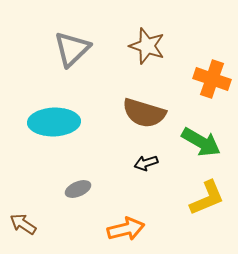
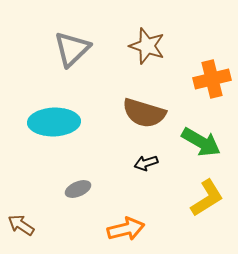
orange cross: rotated 33 degrees counterclockwise
yellow L-shape: rotated 9 degrees counterclockwise
brown arrow: moved 2 px left, 1 px down
